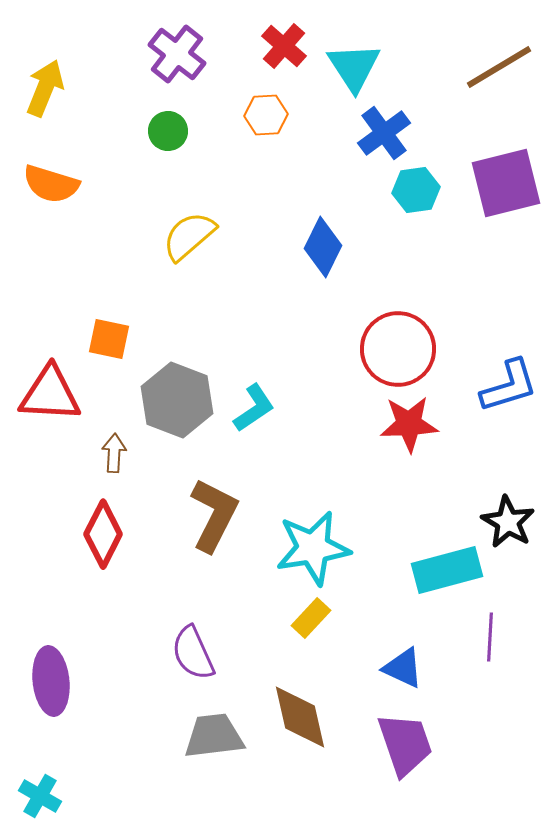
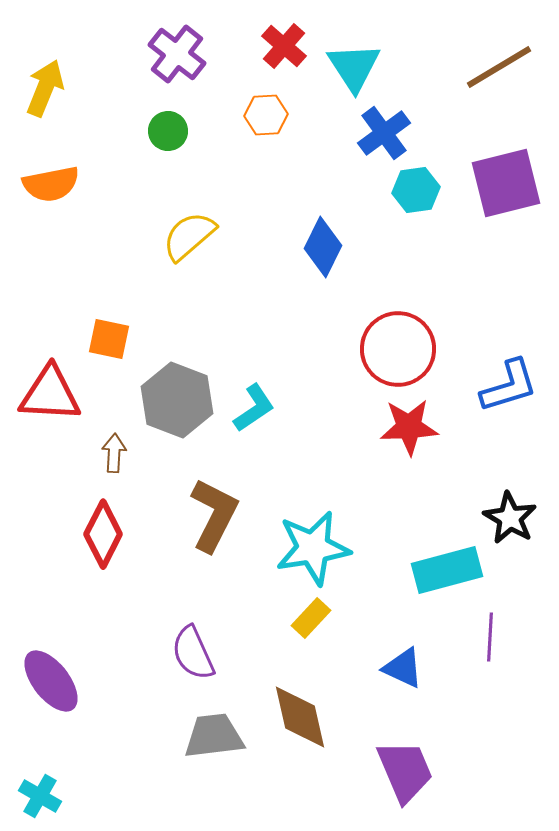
orange semicircle: rotated 28 degrees counterclockwise
red star: moved 3 px down
black star: moved 2 px right, 4 px up
purple ellipse: rotated 32 degrees counterclockwise
purple trapezoid: moved 27 px down; rotated 4 degrees counterclockwise
